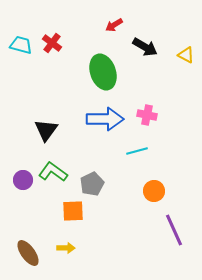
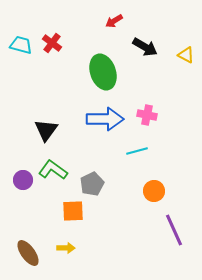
red arrow: moved 4 px up
green L-shape: moved 2 px up
